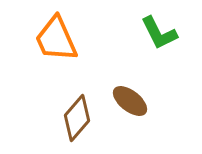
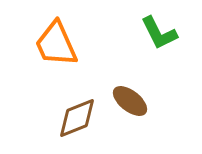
orange trapezoid: moved 5 px down
brown diamond: rotated 27 degrees clockwise
